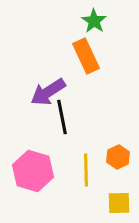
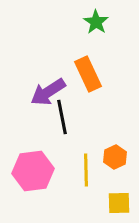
green star: moved 2 px right, 1 px down
orange rectangle: moved 2 px right, 18 px down
orange hexagon: moved 3 px left
pink hexagon: rotated 24 degrees counterclockwise
